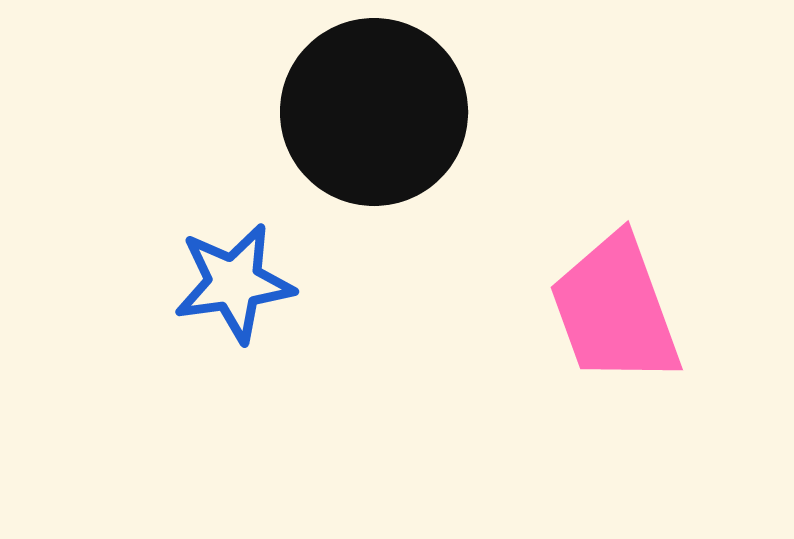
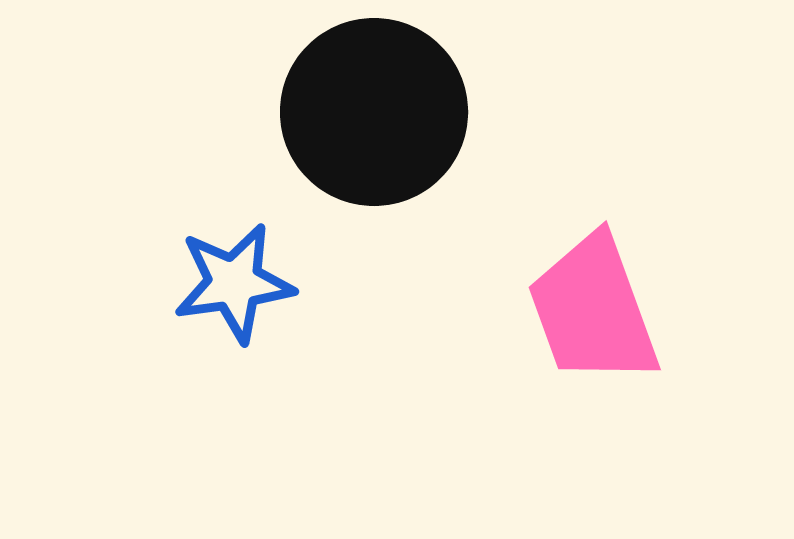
pink trapezoid: moved 22 px left
